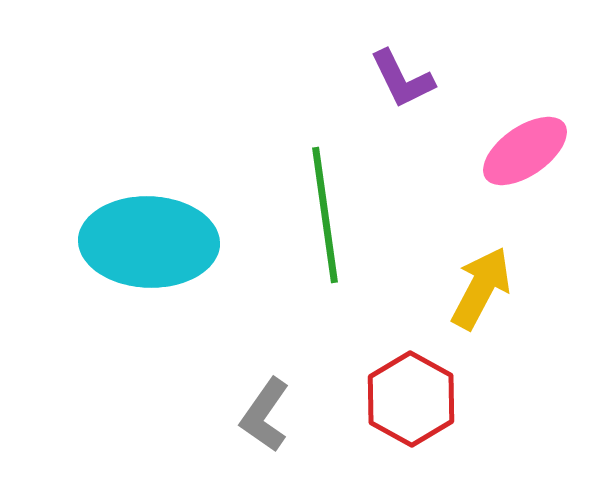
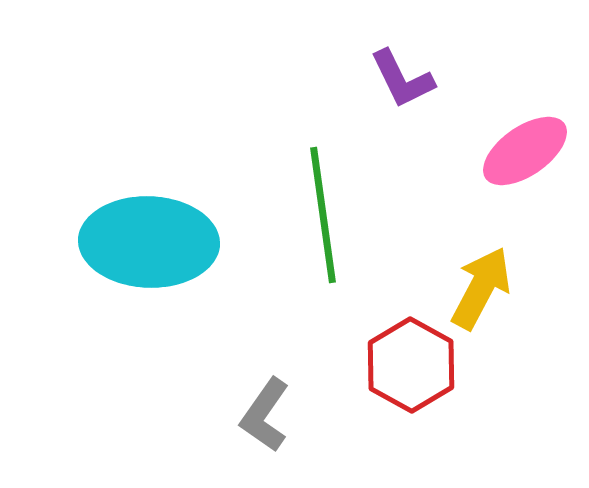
green line: moved 2 px left
red hexagon: moved 34 px up
